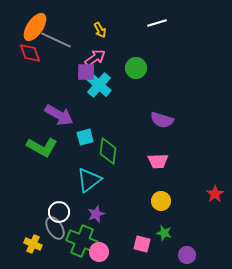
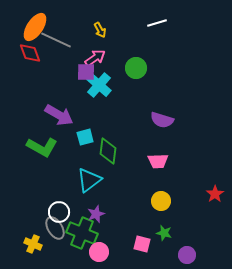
green cross: moved 8 px up
